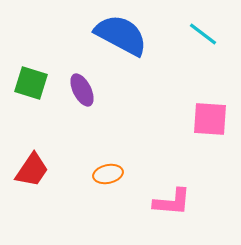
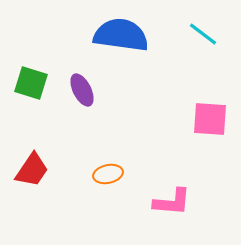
blue semicircle: rotated 20 degrees counterclockwise
